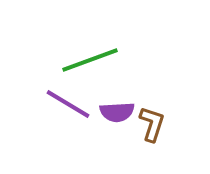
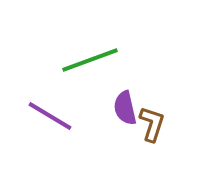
purple line: moved 18 px left, 12 px down
purple semicircle: moved 8 px right, 4 px up; rotated 80 degrees clockwise
